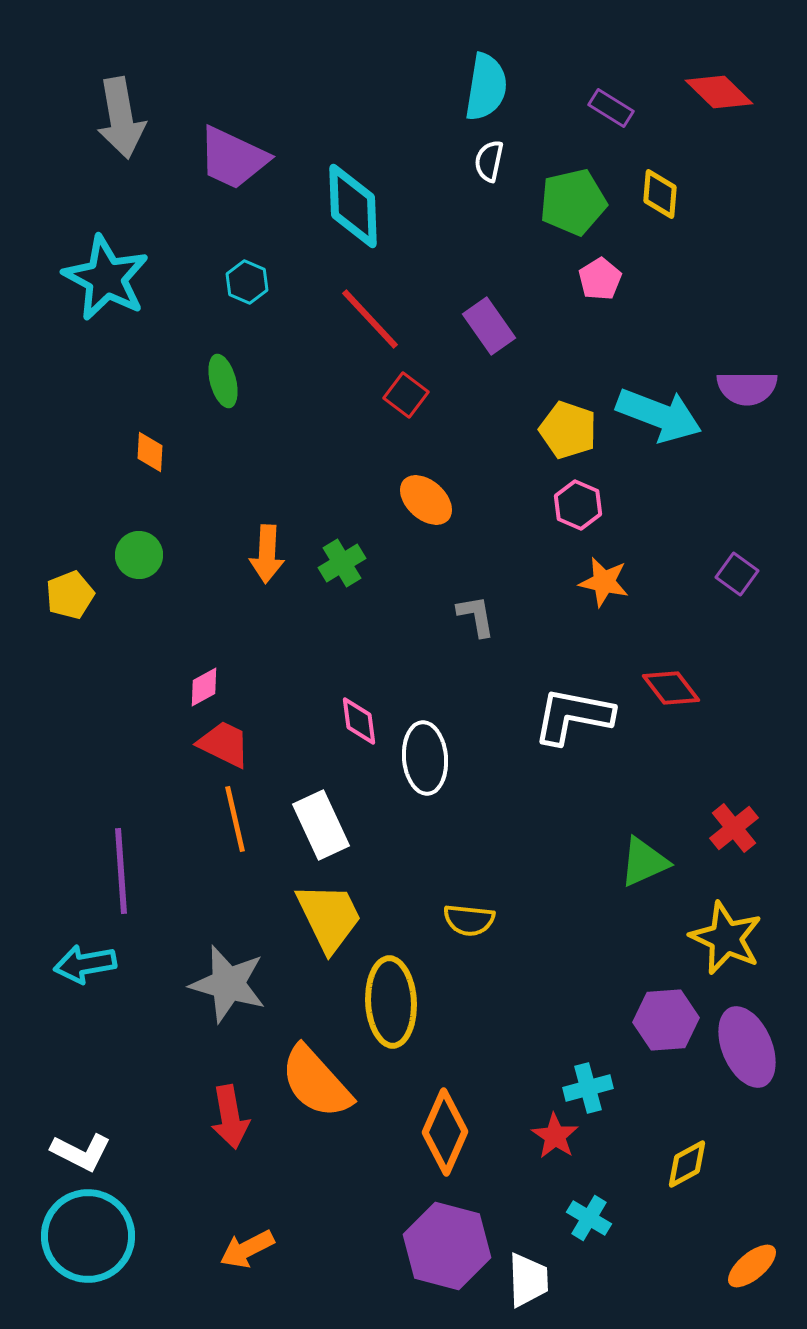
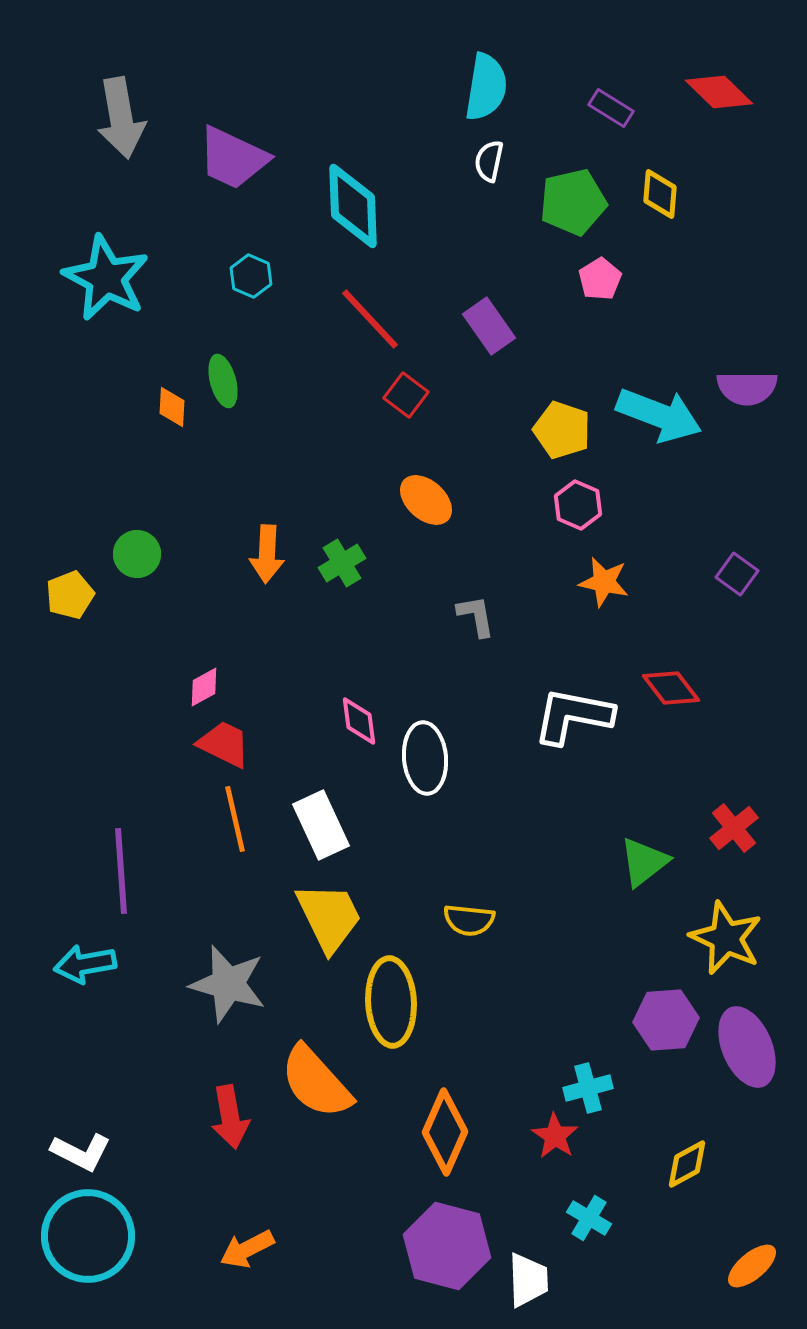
cyan hexagon at (247, 282): moved 4 px right, 6 px up
yellow pentagon at (568, 430): moved 6 px left
orange diamond at (150, 452): moved 22 px right, 45 px up
green circle at (139, 555): moved 2 px left, 1 px up
green triangle at (644, 862): rotated 14 degrees counterclockwise
